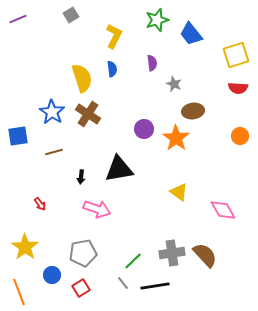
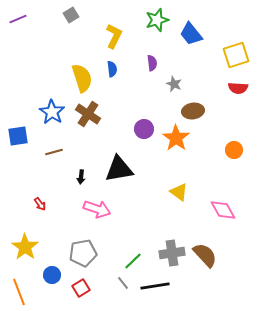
orange circle: moved 6 px left, 14 px down
